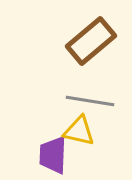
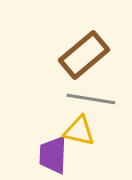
brown rectangle: moved 7 px left, 14 px down
gray line: moved 1 px right, 2 px up
